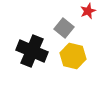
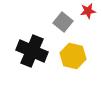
red star: rotated 14 degrees clockwise
gray square: moved 1 px left, 6 px up
